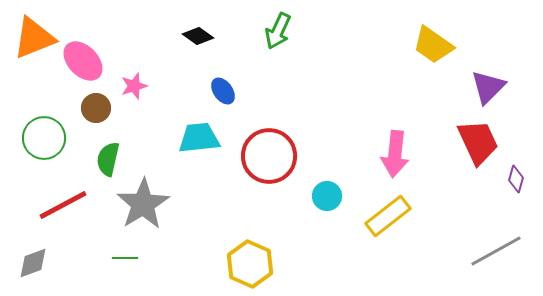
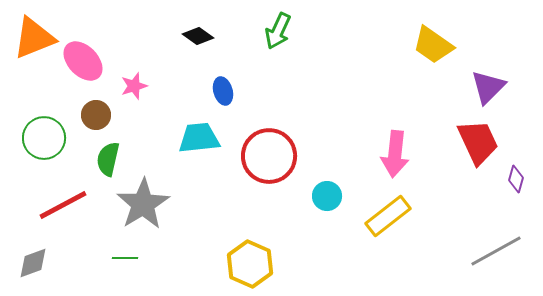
blue ellipse: rotated 20 degrees clockwise
brown circle: moved 7 px down
